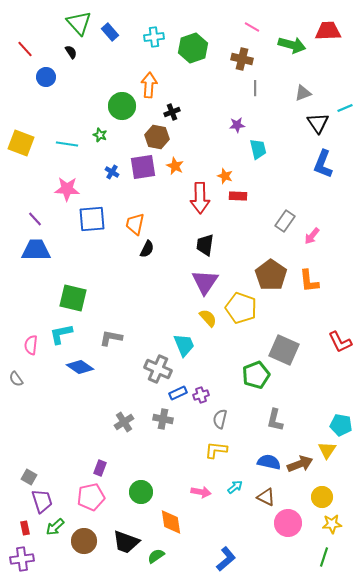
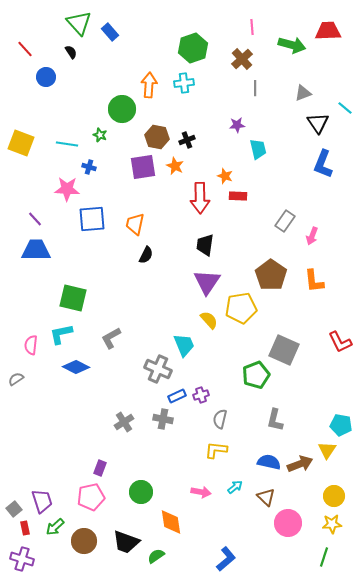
pink line at (252, 27): rotated 56 degrees clockwise
cyan cross at (154, 37): moved 30 px right, 46 px down
brown cross at (242, 59): rotated 35 degrees clockwise
green circle at (122, 106): moved 3 px down
cyan line at (345, 108): rotated 63 degrees clockwise
black cross at (172, 112): moved 15 px right, 28 px down
blue cross at (112, 172): moved 23 px left, 5 px up; rotated 16 degrees counterclockwise
pink arrow at (312, 236): rotated 18 degrees counterclockwise
black semicircle at (147, 249): moved 1 px left, 6 px down
orange L-shape at (309, 281): moved 5 px right
purple triangle at (205, 282): moved 2 px right
yellow pentagon at (241, 308): rotated 28 degrees counterclockwise
yellow semicircle at (208, 318): moved 1 px right, 2 px down
gray L-shape at (111, 338): rotated 40 degrees counterclockwise
blue diamond at (80, 367): moved 4 px left; rotated 8 degrees counterclockwise
gray semicircle at (16, 379): rotated 91 degrees clockwise
blue rectangle at (178, 393): moved 1 px left, 3 px down
gray square at (29, 477): moved 15 px left, 32 px down; rotated 21 degrees clockwise
brown triangle at (266, 497): rotated 18 degrees clockwise
yellow circle at (322, 497): moved 12 px right, 1 px up
purple cross at (22, 559): rotated 25 degrees clockwise
